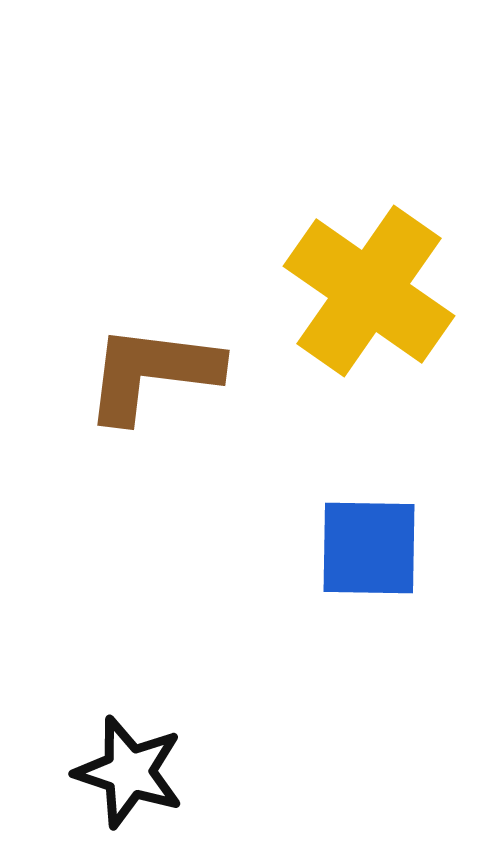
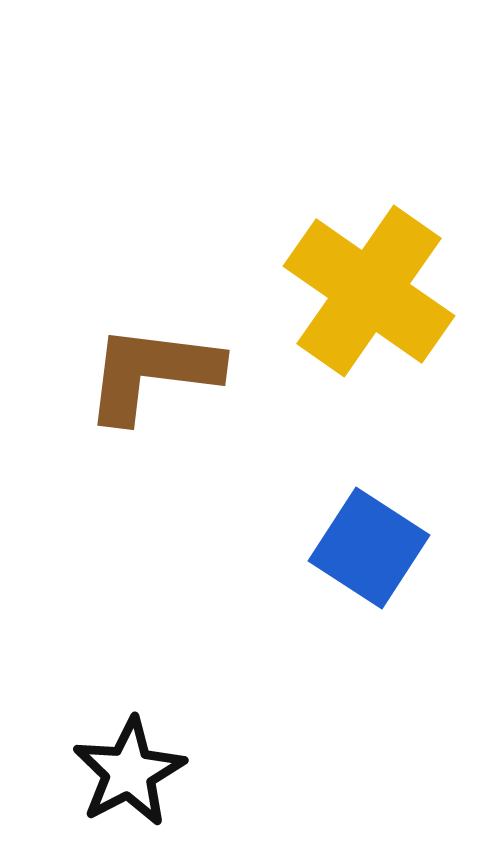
blue square: rotated 32 degrees clockwise
black star: rotated 26 degrees clockwise
